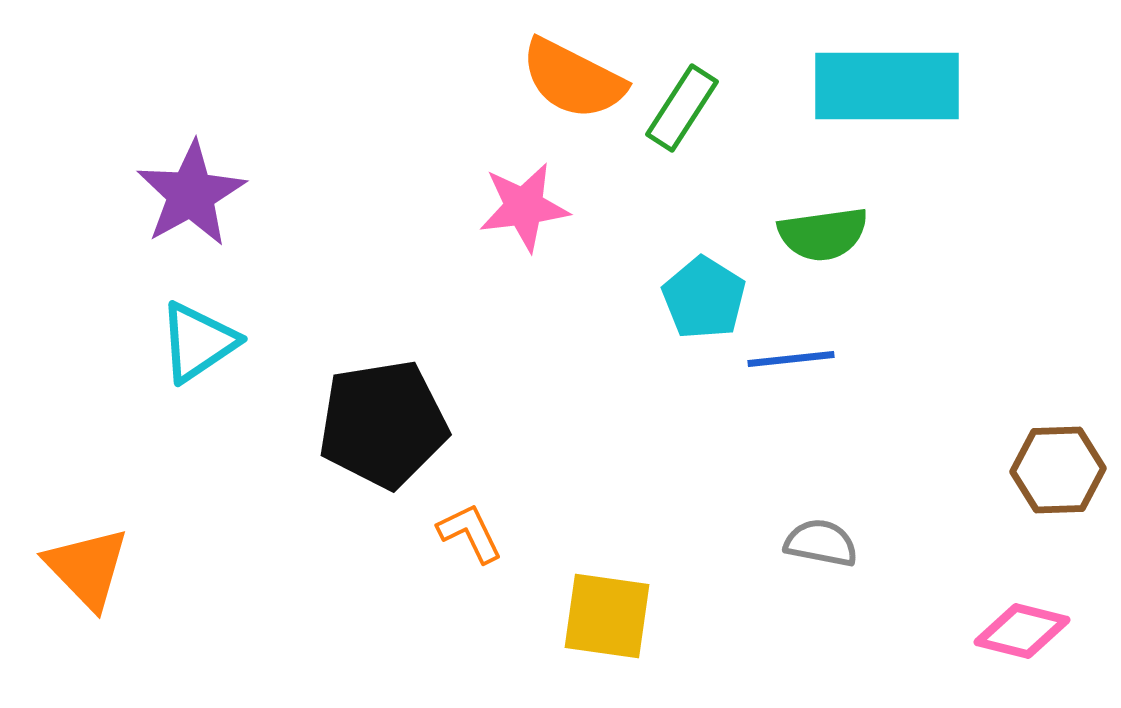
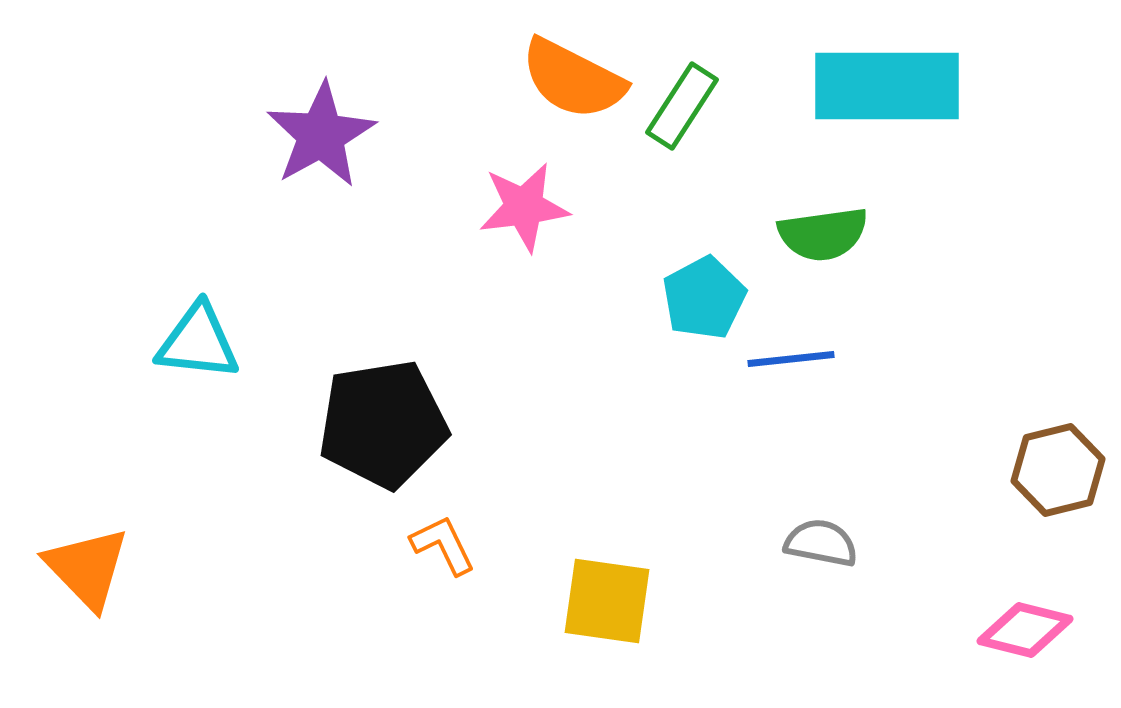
green rectangle: moved 2 px up
purple star: moved 130 px right, 59 px up
cyan pentagon: rotated 12 degrees clockwise
cyan triangle: rotated 40 degrees clockwise
brown hexagon: rotated 12 degrees counterclockwise
orange L-shape: moved 27 px left, 12 px down
yellow square: moved 15 px up
pink diamond: moved 3 px right, 1 px up
